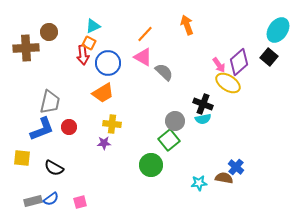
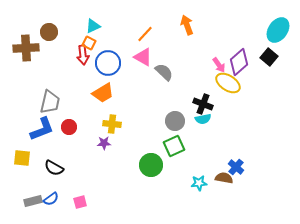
green square: moved 5 px right, 6 px down; rotated 15 degrees clockwise
